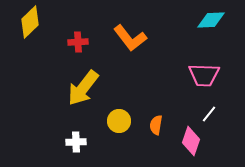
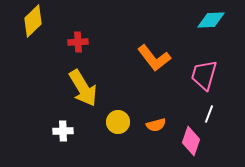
yellow diamond: moved 3 px right, 1 px up
orange L-shape: moved 24 px right, 20 px down
pink trapezoid: rotated 104 degrees clockwise
yellow arrow: rotated 69 degrees counterclockwise
white line: rotated 18 degrees counterclockwise
yellow circle: moved 1 px left, 1 px down
orange semicircle: rotated 114 degrees counterclockwise
white cross: moved 13 px left, 11 px up
